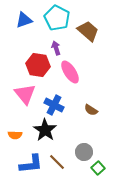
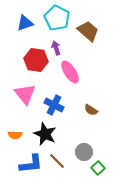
blue triangle: moved 1 px right, 3 px down
red hexagon: moved 2 px left, 5 px up
black star: moved 4 px down; rotated 10 degrees counterclockwise
brown line: moved 1 px up
